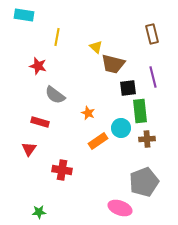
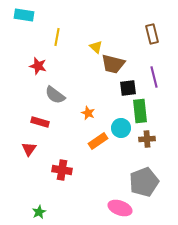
purple line: moved 1 px right
green star: rotated 24 degrees counterclockwise
